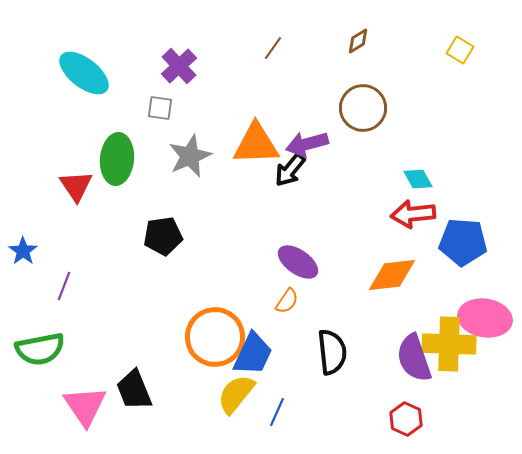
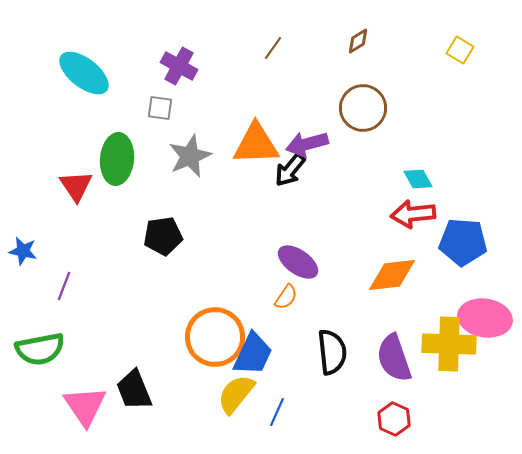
purple cross: rotated 18 degrees counterclockwise
blue star: rotated 24 degrees counterclockwise
orange semicircle: moved 1 px left, 4 px up
purple semicircle: moved 20 px left
red hexagon: moved 12 px left
